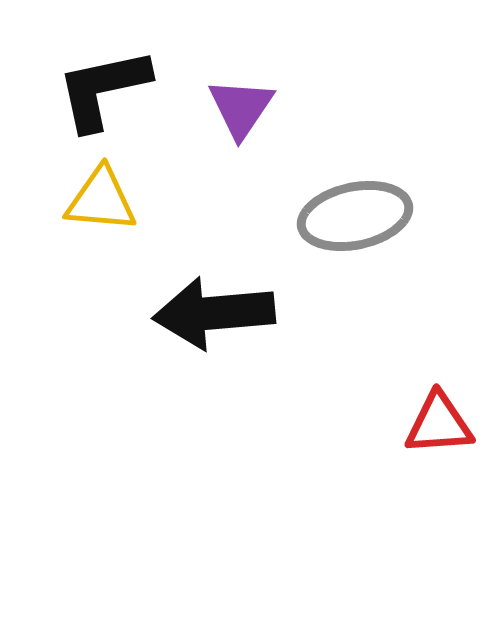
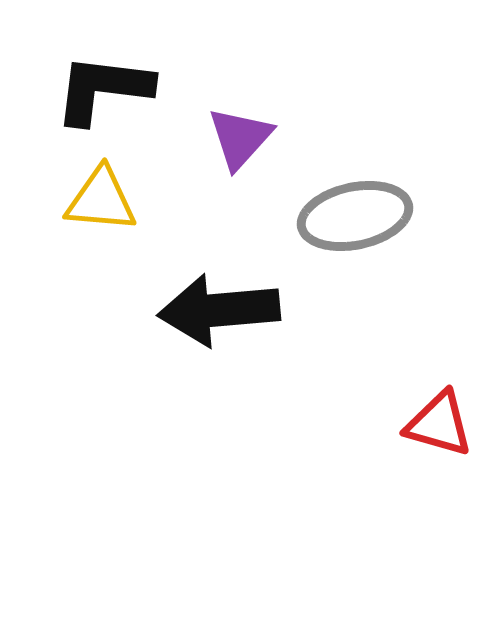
black L-shape: rotated 19 degrees clockwise
purple triangle: moved 1 px left, 30 px down; rotated 8 degrees clockwise
black arrow: moved 5 px right, 3 px up
red triangle: rotated 20 degrees clockwise
